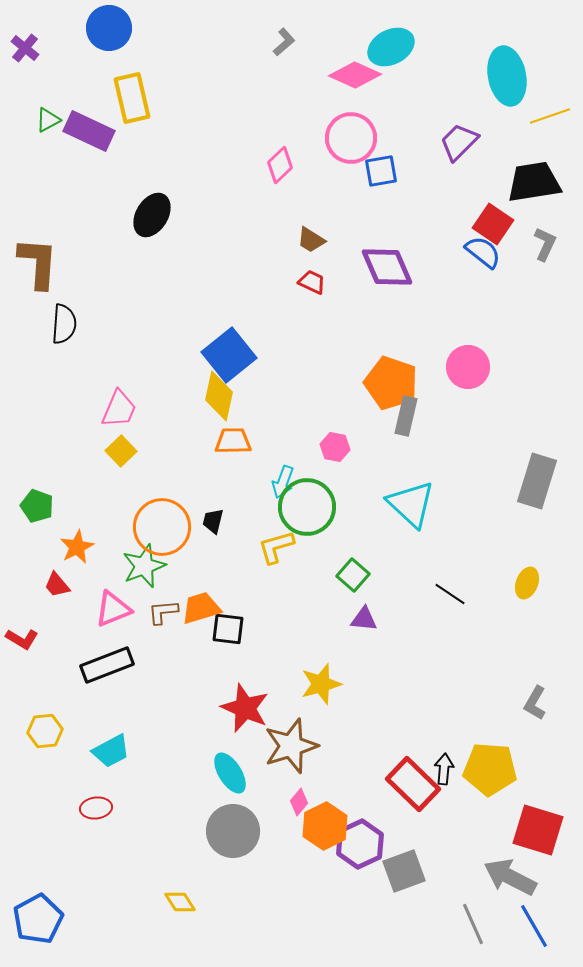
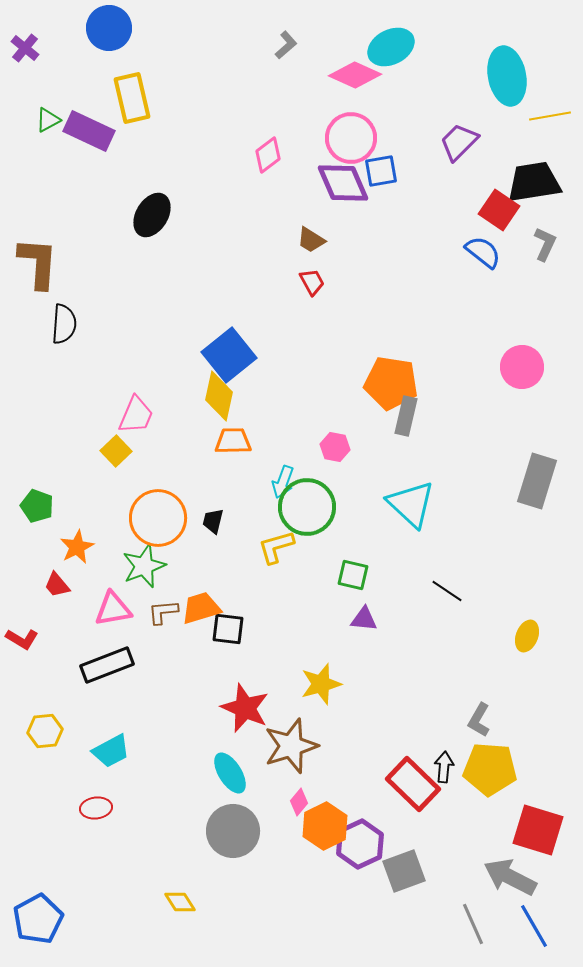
gray L-shape at (284, 42): moved 2 px right, 3 px down
yellow line at (550, 116): rotated 9 degrees clockwise
pink diamond at (280, 165): moved 12 px left, 10 px up; rotated 6 degrees clockwise
red square at (493, 224): moved 6 px right, 14 px up
purple diamond at (387, 267): moved 44 px left, 84 px up
red trapezoid at (312, 282): rotated 36 degrees clockwise
pink circle at (468, 367): moved 54 px right
orange pentagon at (391, 383): rotated 10 degrees counterclockwise
pink trapezoid at (119, 409): moved 17 px right, 6 px down
yellow square at (121, 451): moved 5 px left
orange circle at (162, 527): moved 4 px left, 9 px up
green square at (353, 575): rotated 28 degrees counterclockwise
yellow ellipse at (527, 583): moved 53 px down
black line at (450, 594): moved 3 px left, 3 px up
pink triangle at (113, 609): rotated 12 degrees clockwise
gray L-shape at (535, 703): moved 56 px left, 17 px down
black arrow at (444, 769): moved 2 px up
